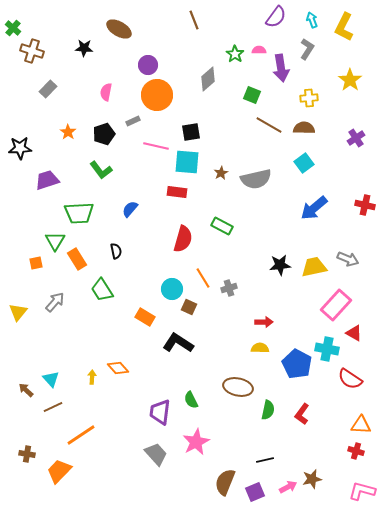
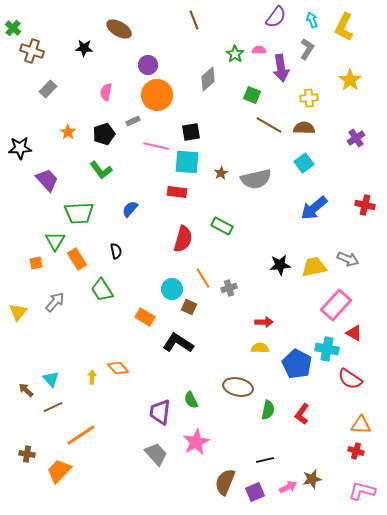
purple trapezoid at (47, 180): rotated 65 degrees clockwise
